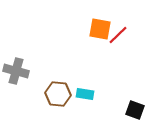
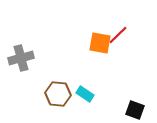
orange square: moved 14 px down
gray cross: moved 5 px right, 13 px up; rotated 30 degrees counterclockwise
cyan rectangle: rotated 24 degrees clockwise
